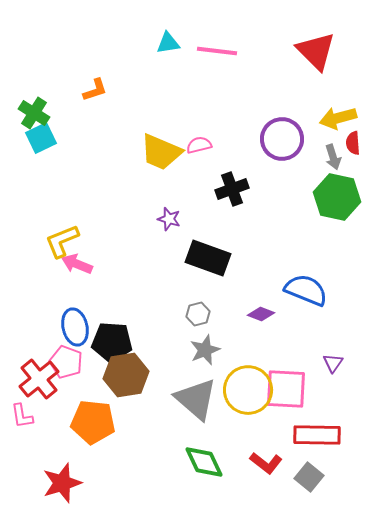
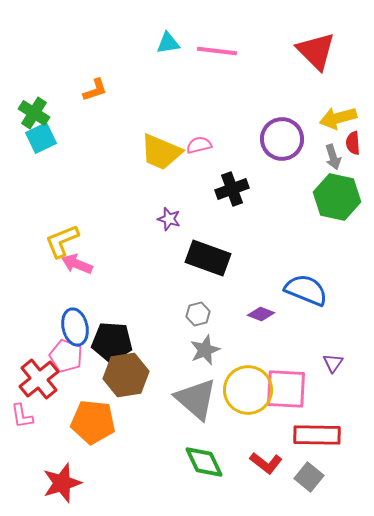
pink pentagon: moved 6 px up
